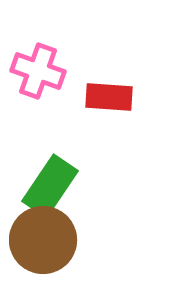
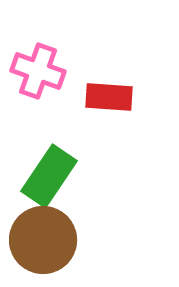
green rectangle: moved 1 px left, 10 px up
